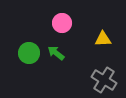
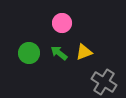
yellow triangle: moved 19 px left, 13 px down; rotated 18 degrees counterclockwise
green arrow: moved 3 px right
gray cross: moved 2 px down
